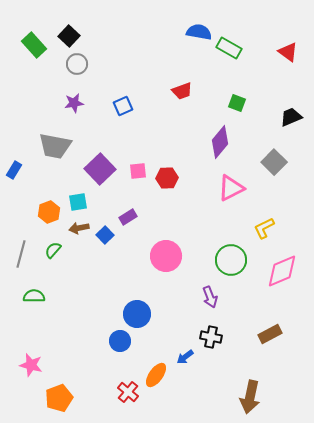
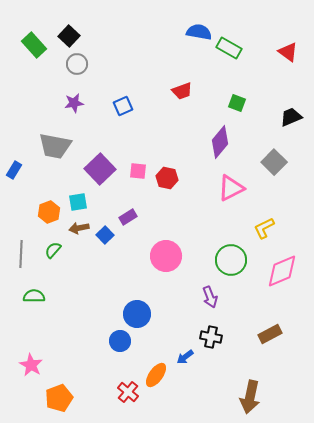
pink square at (138, 171): rotated 12 degrees clockwise
red hexagon at (167, 178): rotated 15 degrees clockwise
gray line at (21, 254): rotated 12 degrees counterclockwise
pink star at (31, 365): rotated 15 degrees clockwise
